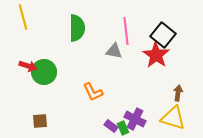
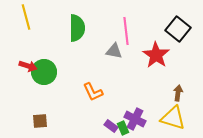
yellow line: moved 3 px right
black square: moved 15 px right, 6 px up
